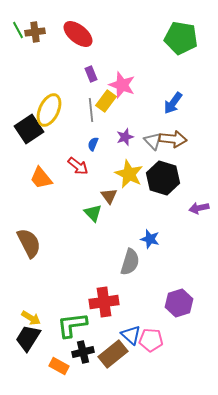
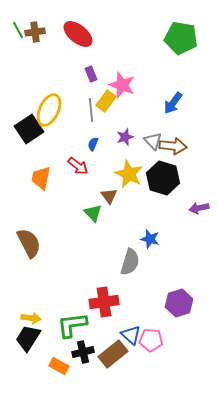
brown arrow: moved 7 px down
orange trapezoid: rotated 50 degrees clockwise
yellow arrow: rotated 24 degrees counterclockwise
